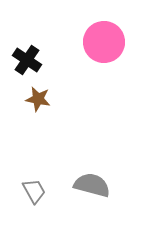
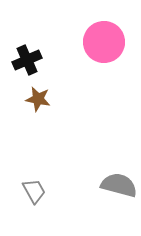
black cross: rotated 32 degrees clockwise
gray semicircle: moved 27 px right
